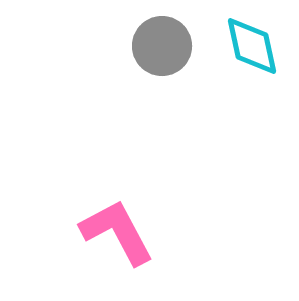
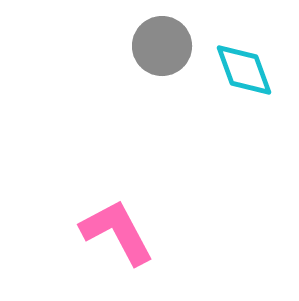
cyan diamond: moved 8 px left, 24 px down; rotated 8 degrees counterclockwise
